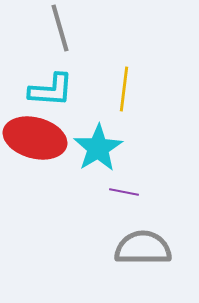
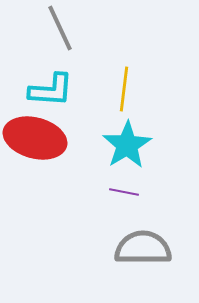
gray line: rotated 9 degrees counterclockwise
cyan star: moved 29 px right, 3 px up
